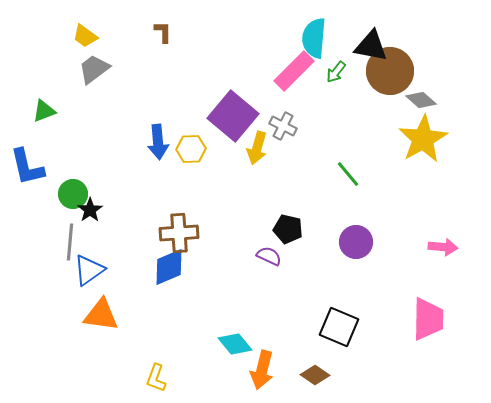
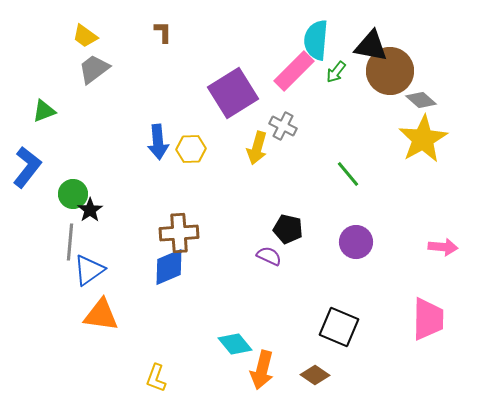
cyan semicircle: moved 2 px right, 2 px down
purple square: moved 23 px up; rotated 18 degrees clockwise
blue L-shape: rotated 129 degrees counterclockwise
